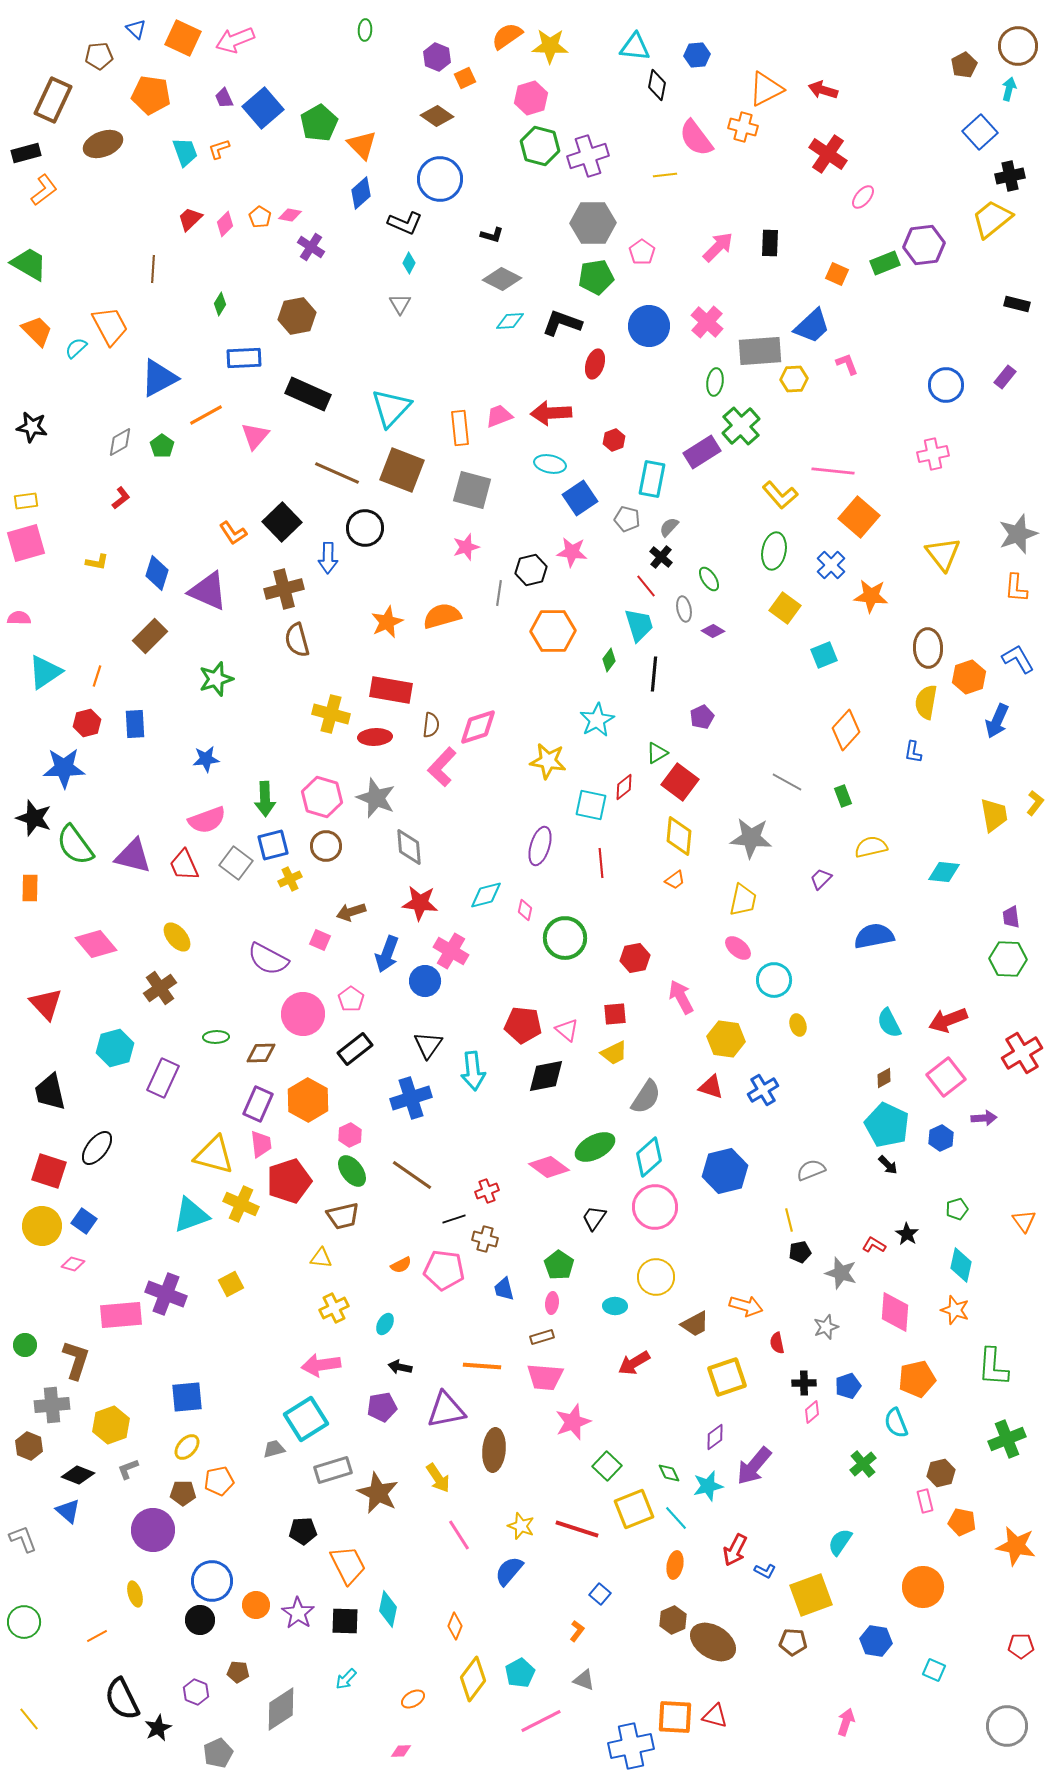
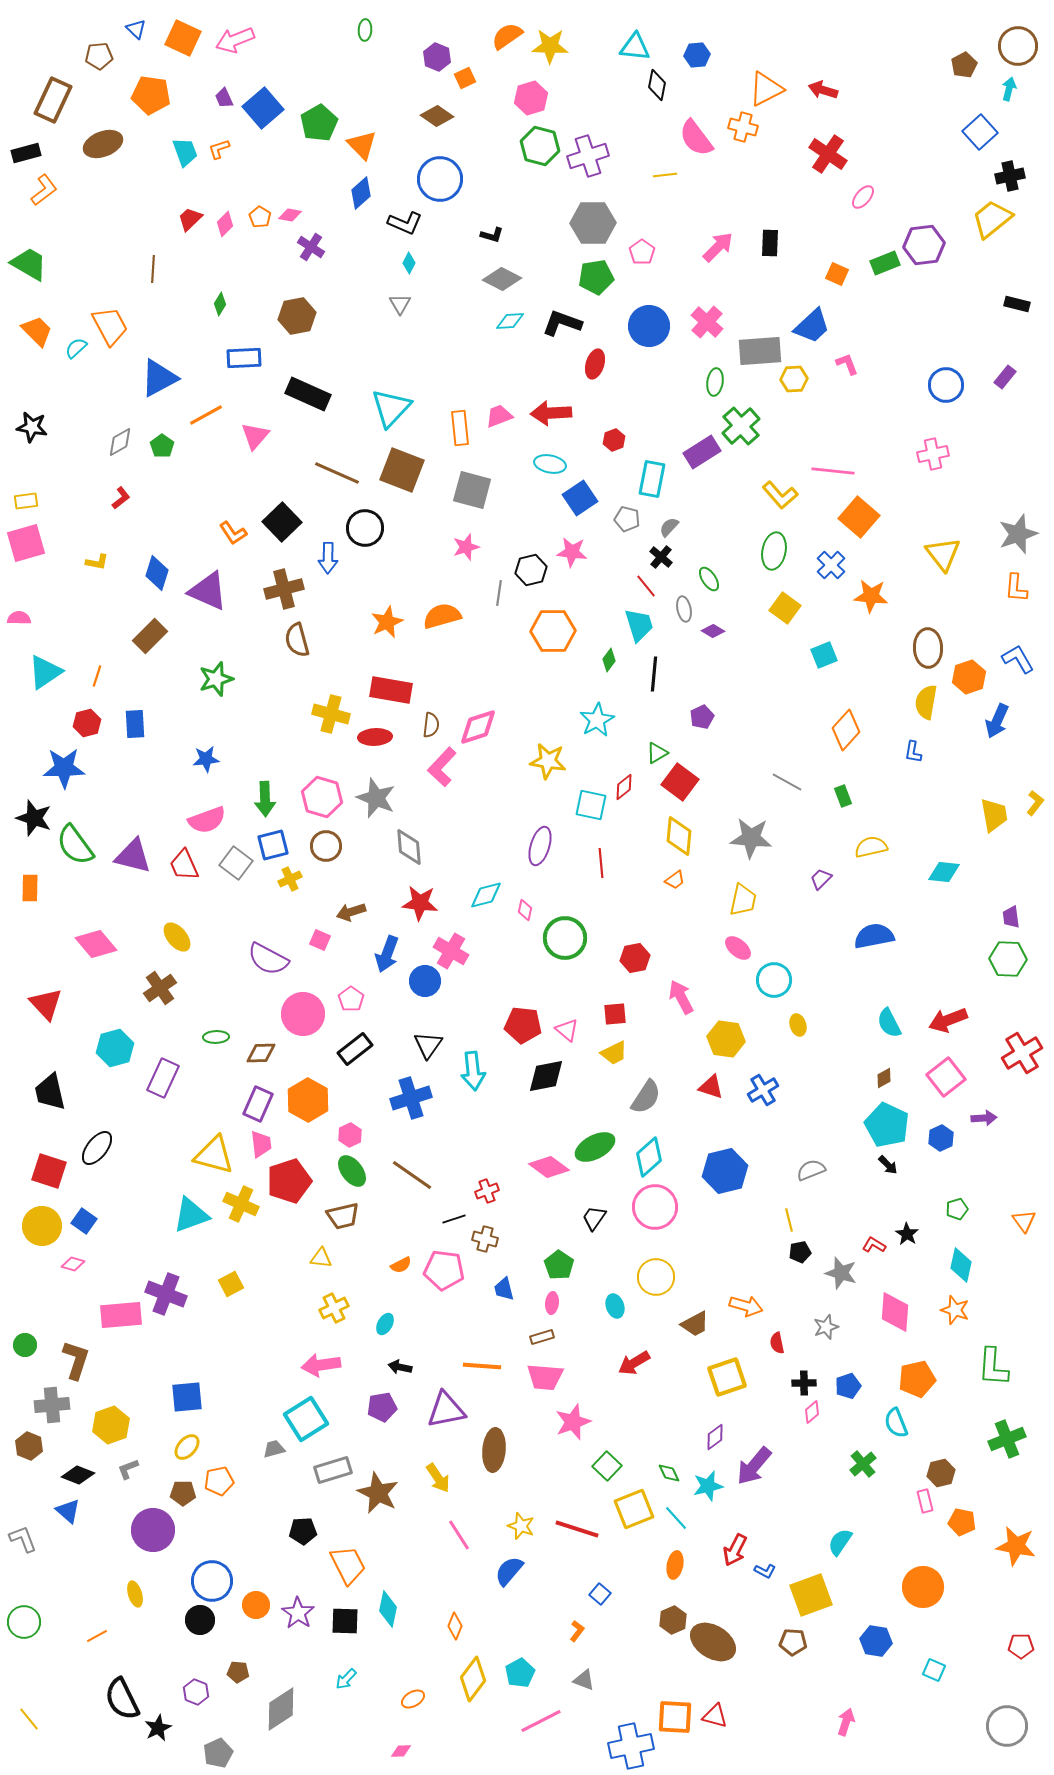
cyan ellipse at (615, 1306): rotated 70 degrees clockwise
